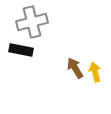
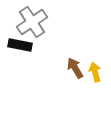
gray cross: rotated 20 degrees counterclockwise
black rectangle: moved 1 px left, 5 px up
